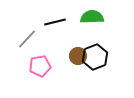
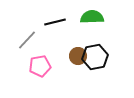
gray line: moved 1 px down
black hexagon: rotated 10 degrees clockwise
